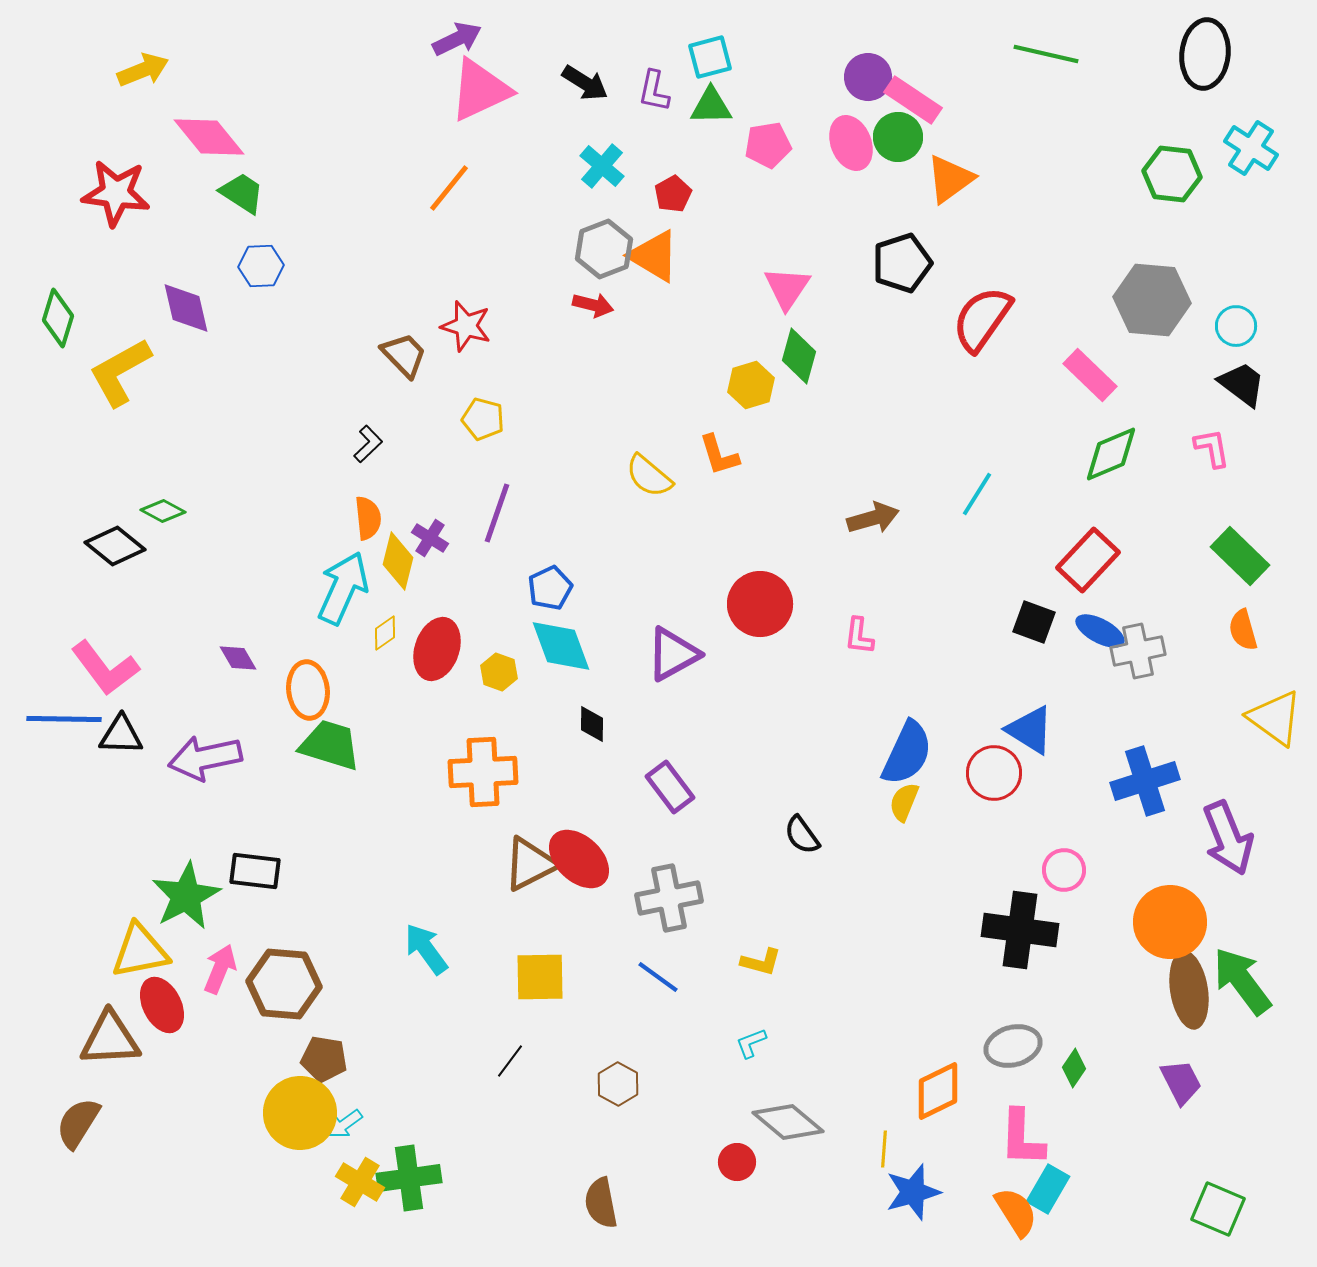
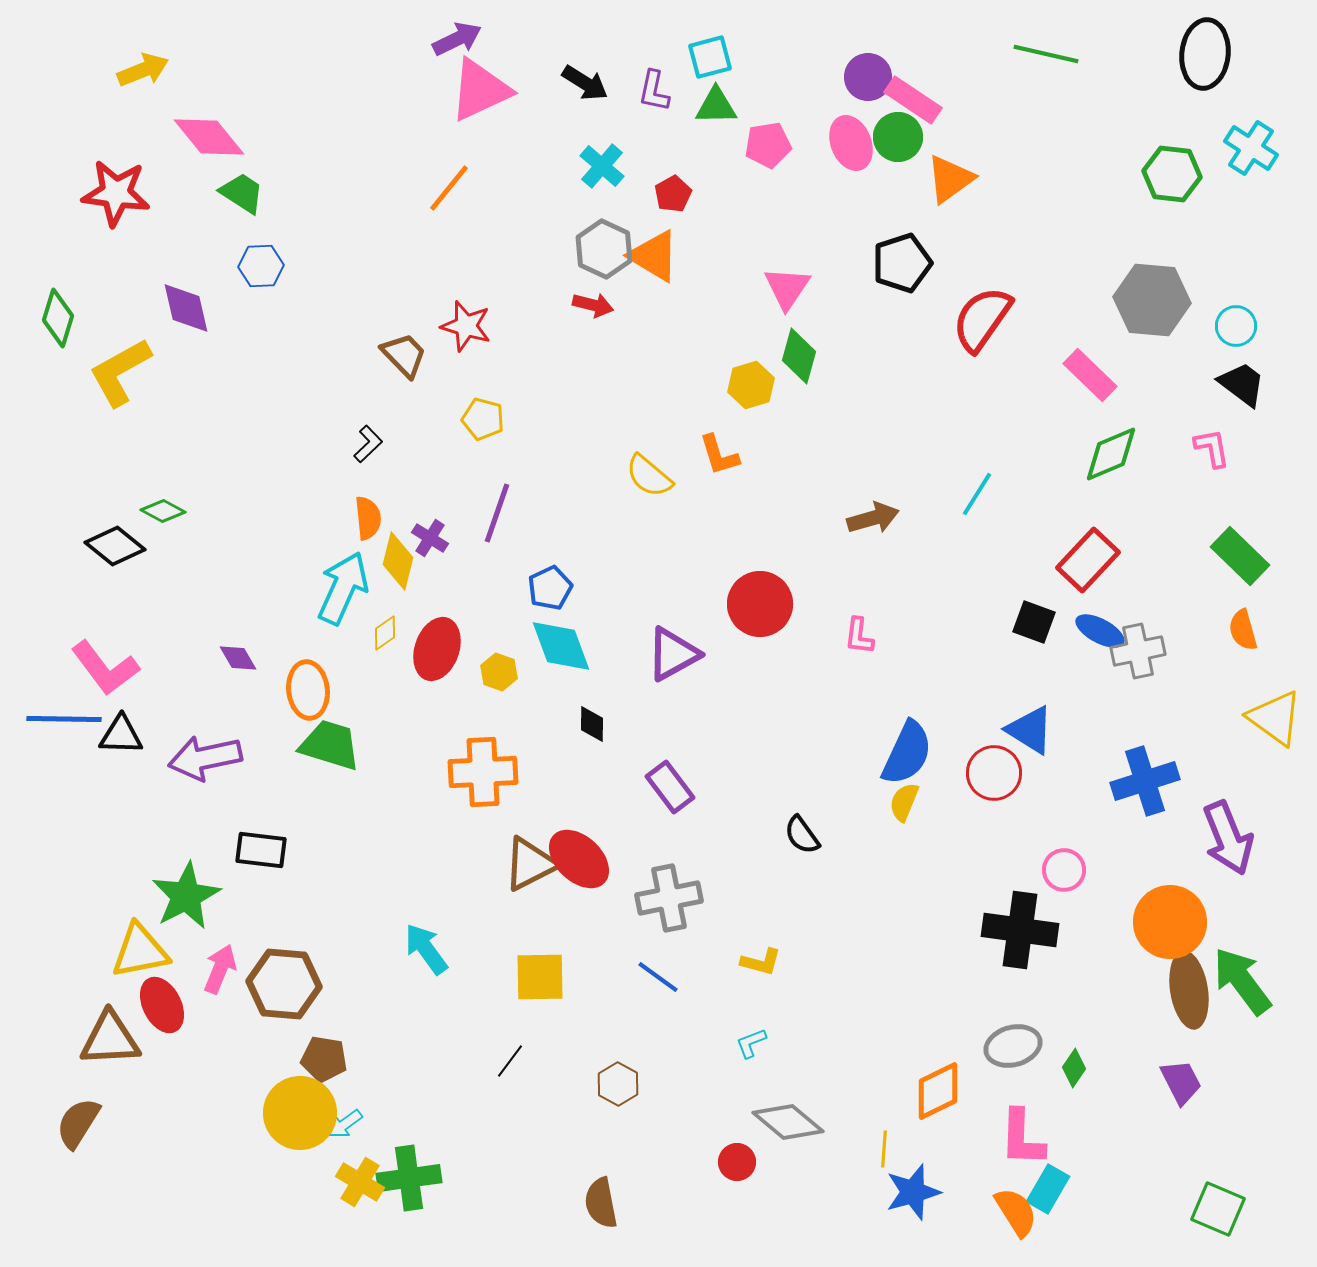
green triangle at (711, 106): moved 5 px right
gray hexagon at (604, 249): rotated 14 degrees counterclockwise
black rectangle at (255, 871): moved 6 px right, 21 px up
